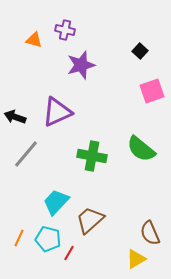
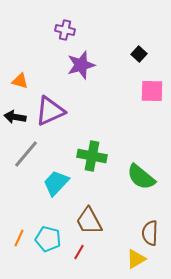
orange triangle: moved 14 px left, 41 px down
black square: moved 1 px left, 3 px down
pink square: rotated 20 degrees clockwise
purple triangle: moved 7 px left, 1 px up
black arrow: rotated 10 degrees counterclockwise
green semicircle: moved 28 px down
cyan trapezoid: moved 19 px up
brown trapezoid: moved 1 px left, 1 px down; rotated 76 degrees counterclockwise
brown semicircle: rotated 25 degrees clockwise
red line: moved 10 px right, 1 px up
